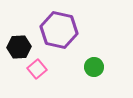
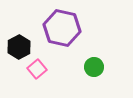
purple hexagon: moved 3 px right, 2 px up
black hexagon: rotated 25 degrees counterclockwise
